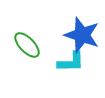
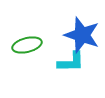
green ellipse: rotated 60 degrees counterclockwise
